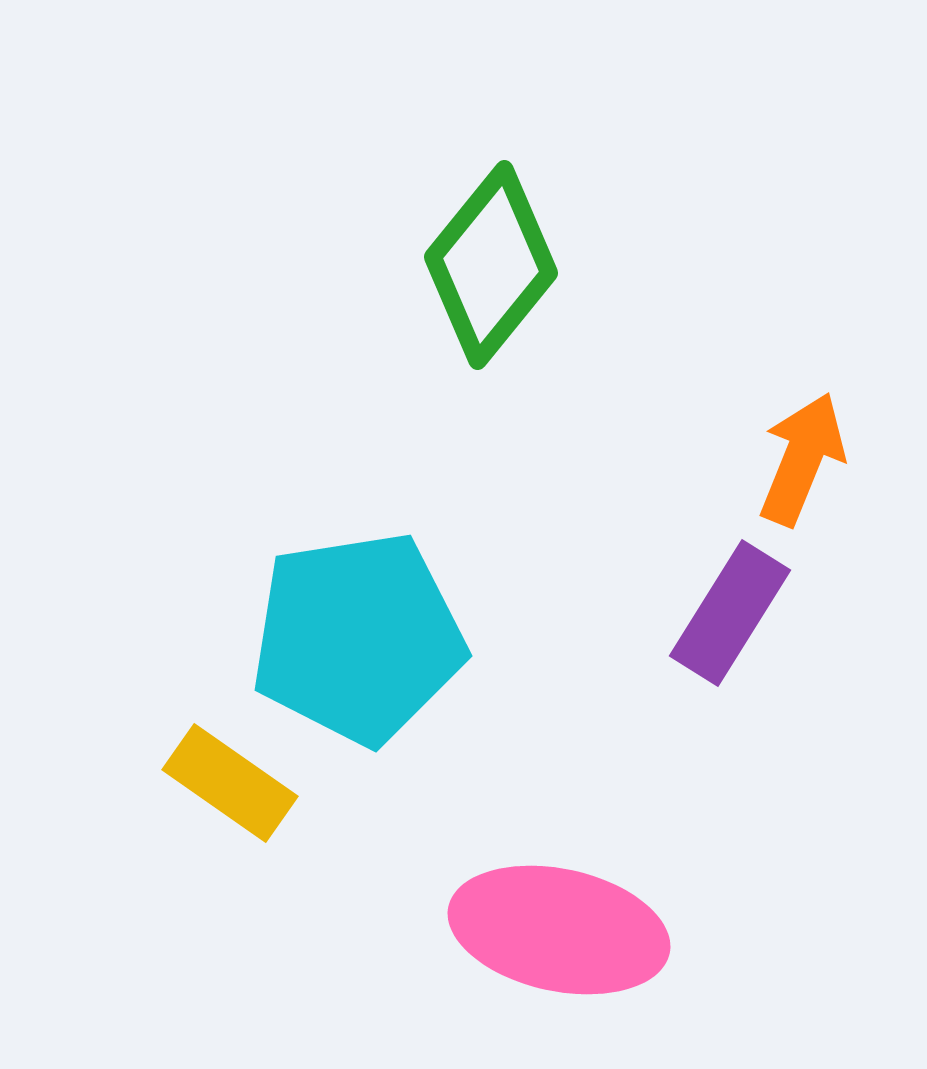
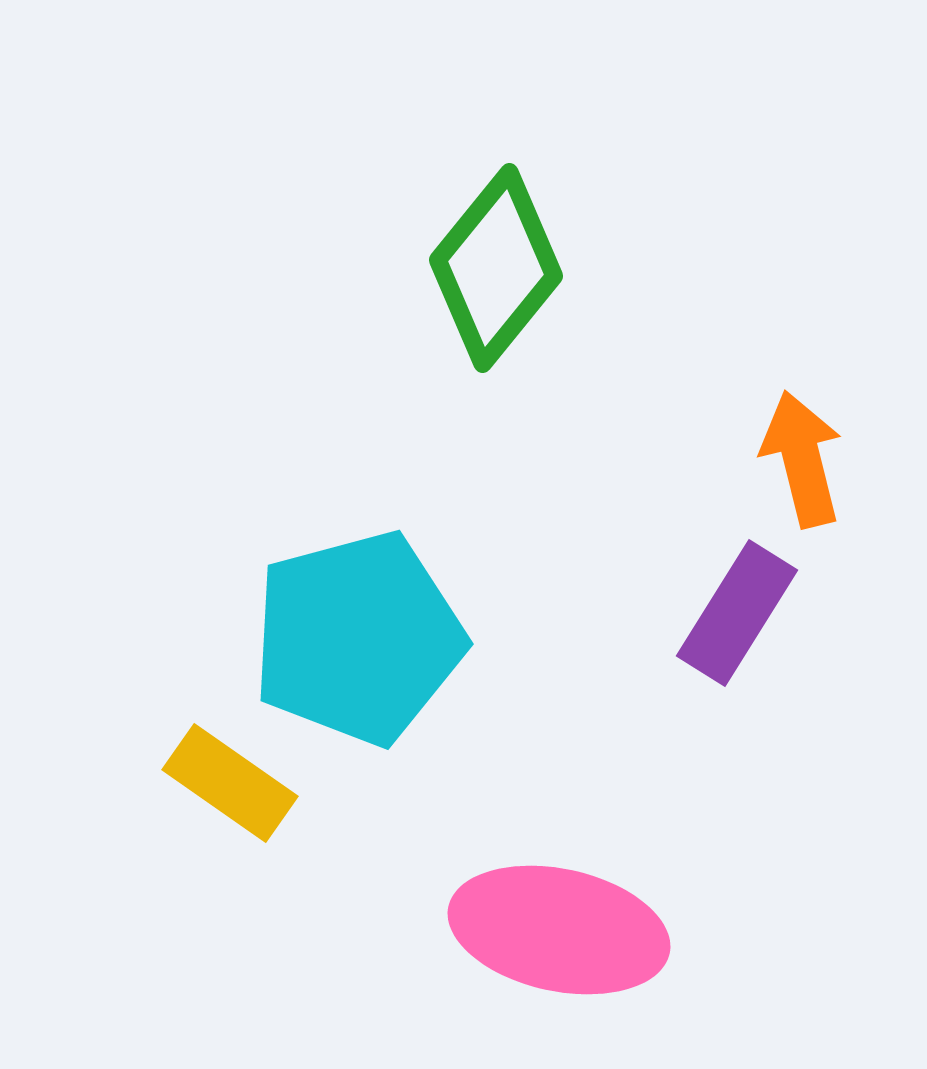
green diamond: moved 5 px right, 3 px down
orange arrow: rotated 36 degrees counterclockwise
purple rectangle: moved 7 px right
cyan pentagon: rotated 6 degrees counterclockwise
